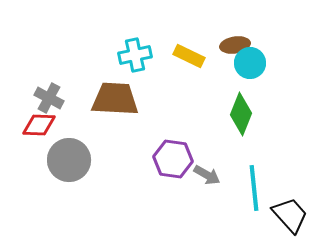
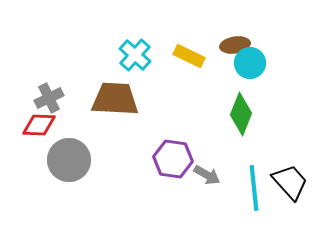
cyan cross: rotated 36 degrees counterclockwise
gray cross: rotated 36 degrees clockwise
black trapezoid: moved 33 px up
